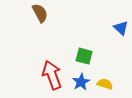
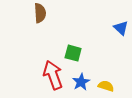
brown semicircle: rotated 24 degrees clockwise
green square: moved 11 px left, 3 px up
red arrow: moved 1 px right
yellow semicircle: moved 1 px right, 2 px down
